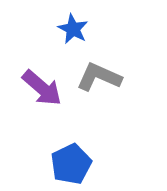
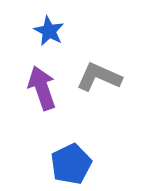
blue star: moved 24 px left, 2 px down
purple arrow: rotated 150 degrees counterclockwise
